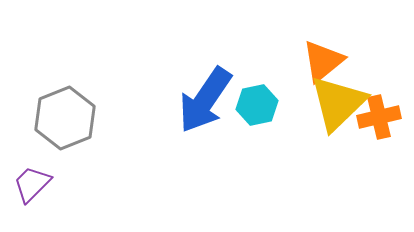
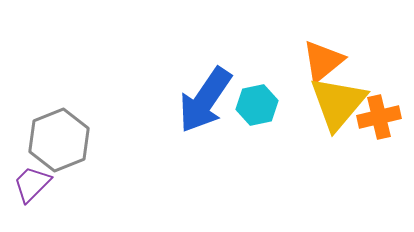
yellow triangle: rotated 6 degrees counterclockwise
gray hexagon: moved 6 px left, 22 px down
